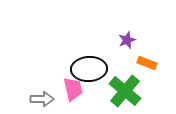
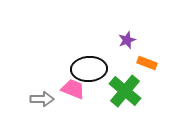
pink trapezoid: rotated 55 degrees counterclockwise
